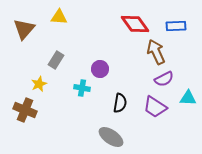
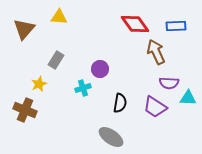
purple semicircle: moved 5 px right, 4 px down; rotated 30 degrees clockwise
cyan cross: moved 1 px right; rotated 28 degrees counterclockwise
